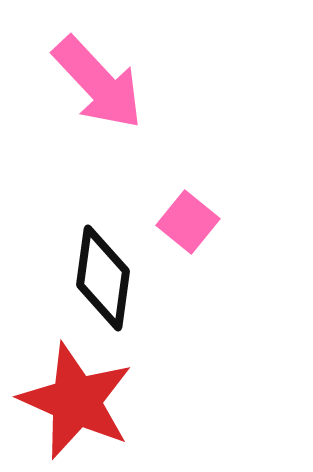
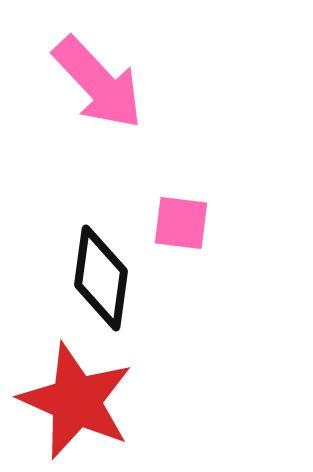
pink square: moved 7 px left, 1 px down; rotated 32 degrees counterclockwise
black diamond: moved 2 px left
